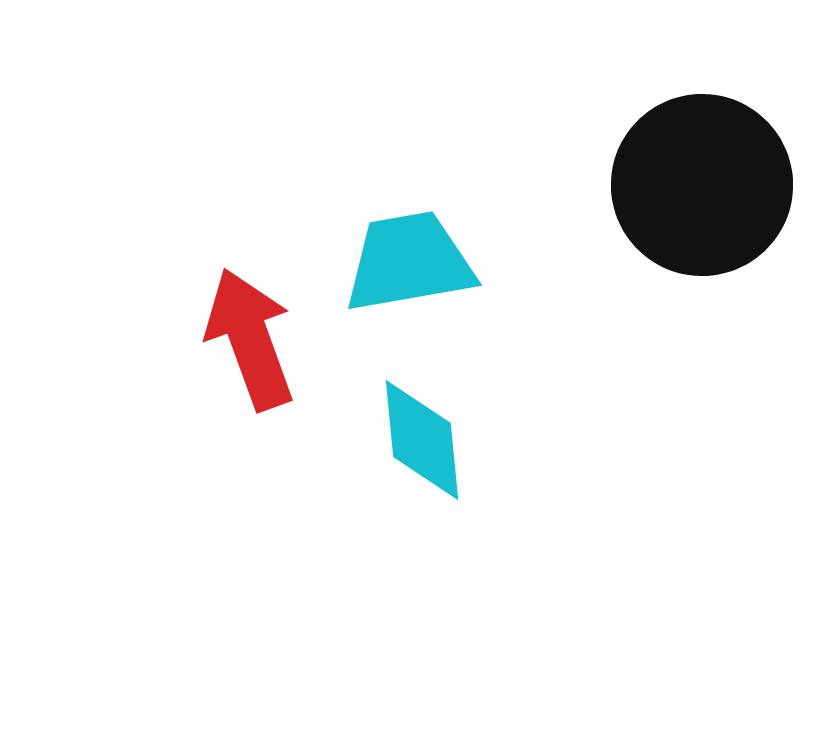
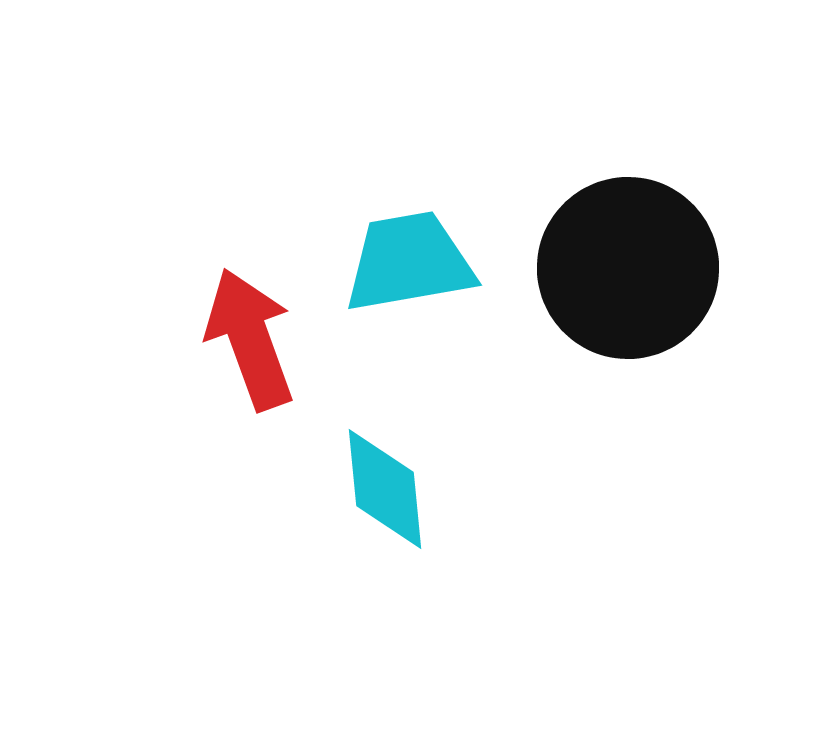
black circle: moved 74 px left, 83 px down
cyan diamond: moved 37 px left, 49 px down
